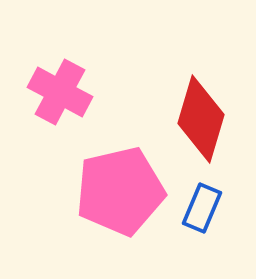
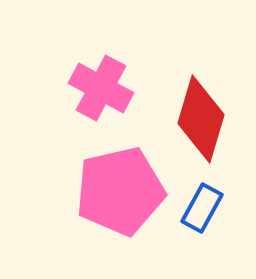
pink cross: moved 41 px right, 4 px up
blue rectangle: rotated 6 degrees clockwise
